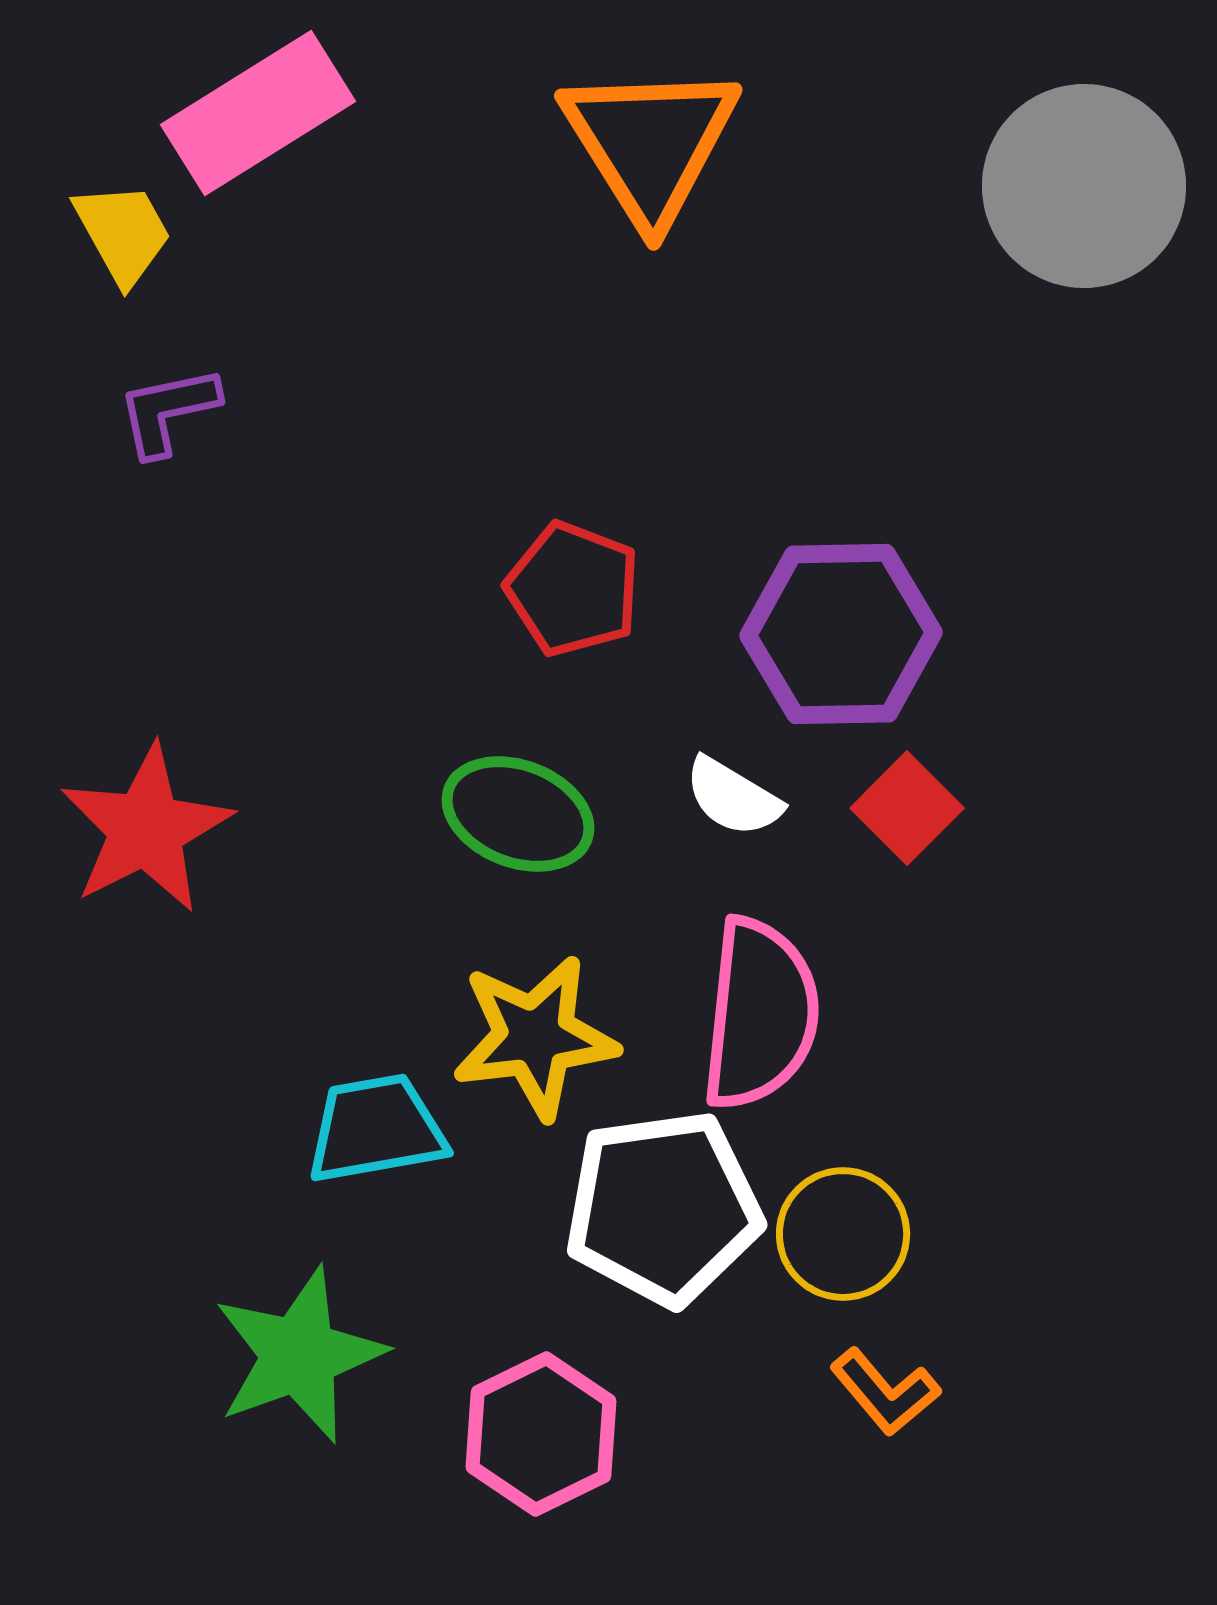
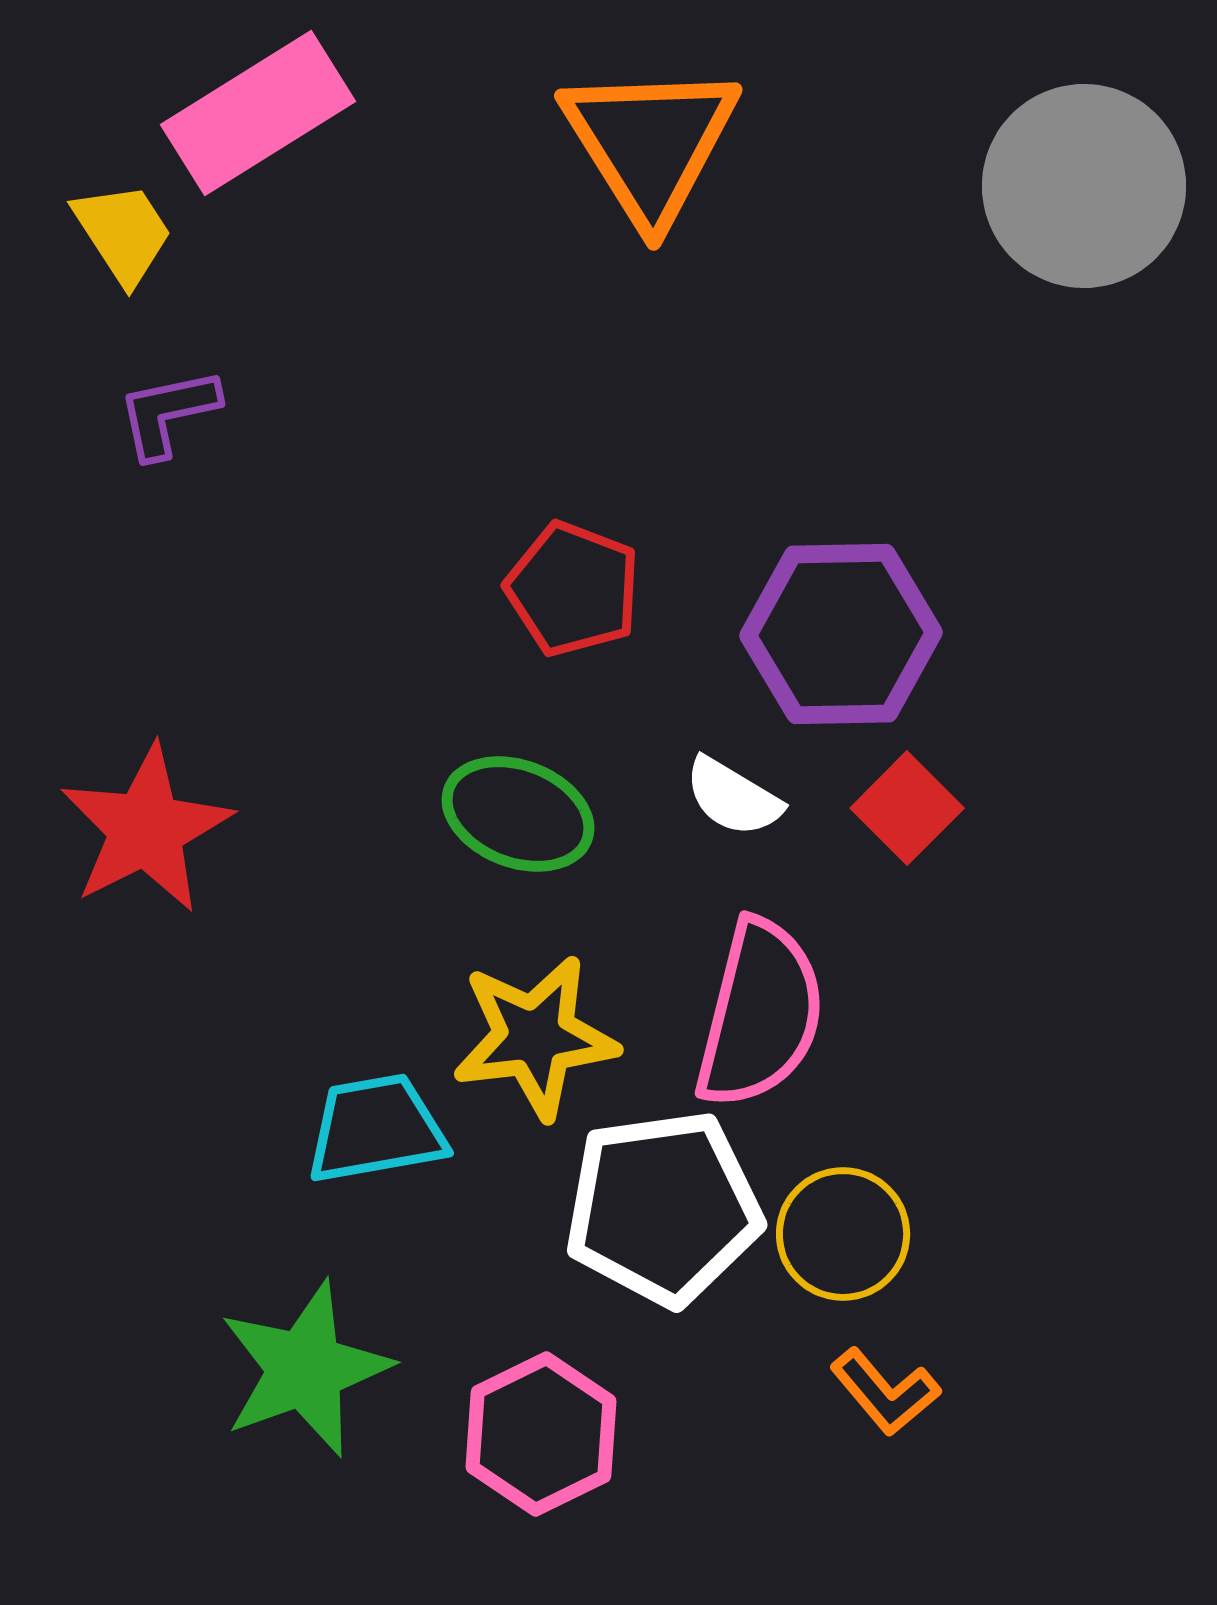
yellow trapezoid: rotated 4 degrees counterclockwise
purple L-shape: moved 2 px down
pink semicircle: rotated 8 degrees clockwise
green star: moved 6 px right, 14 px down
